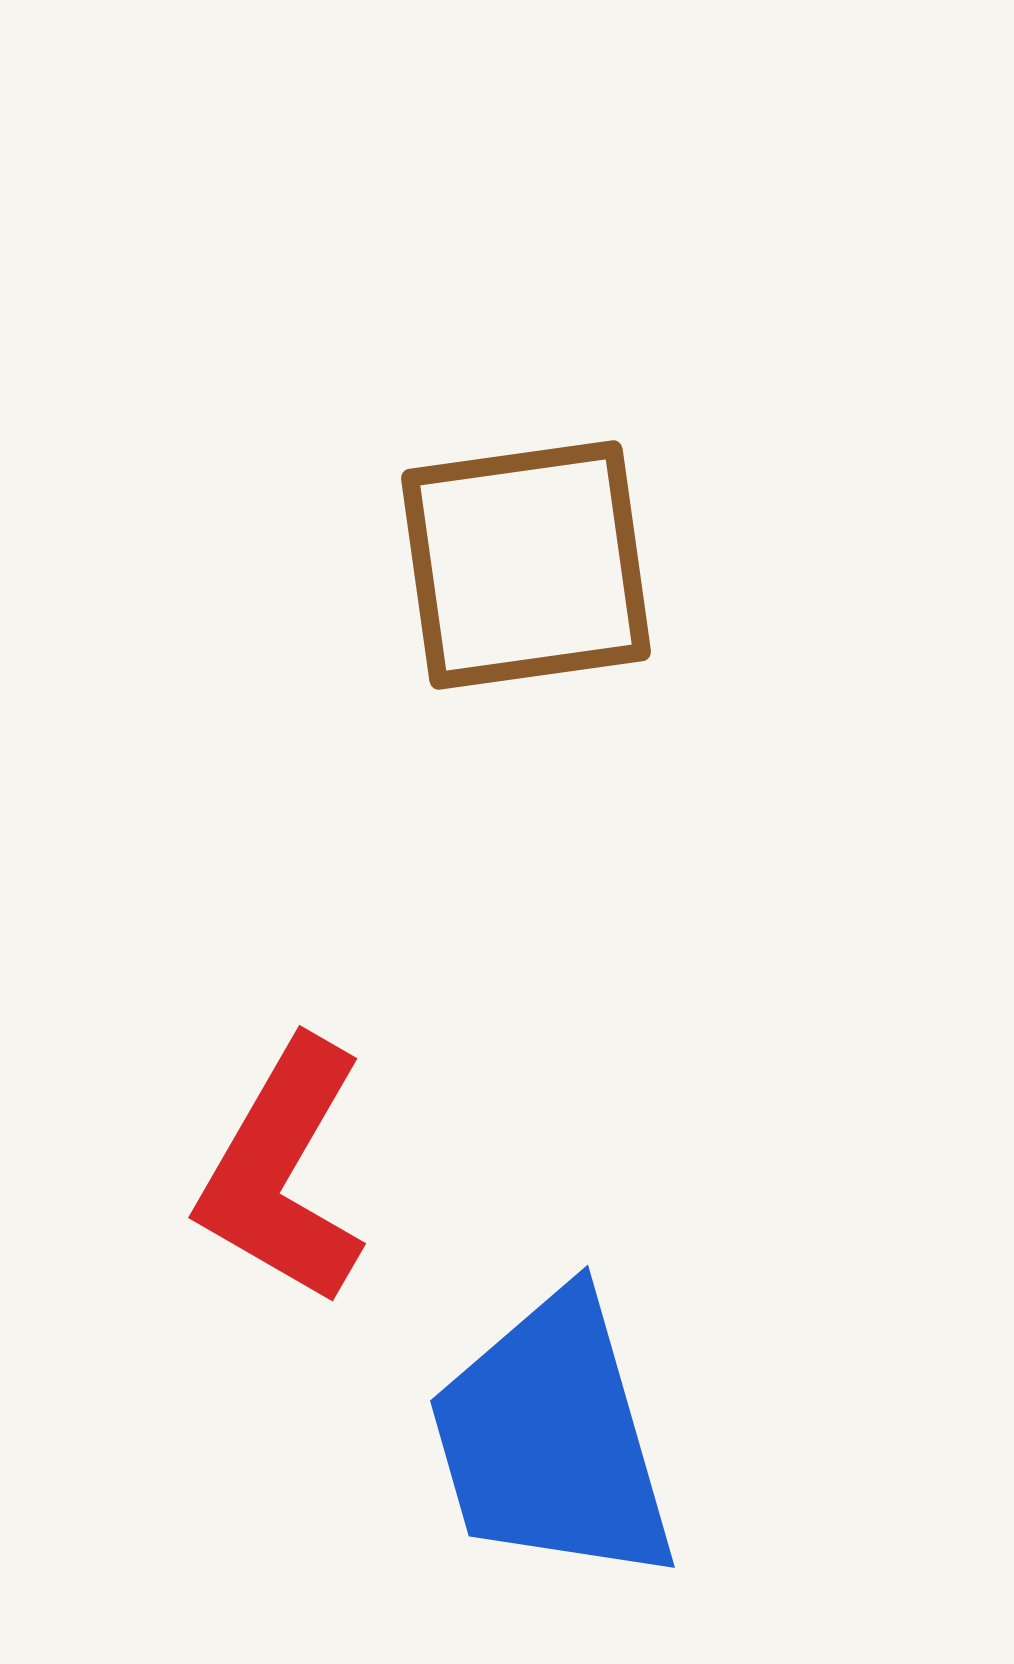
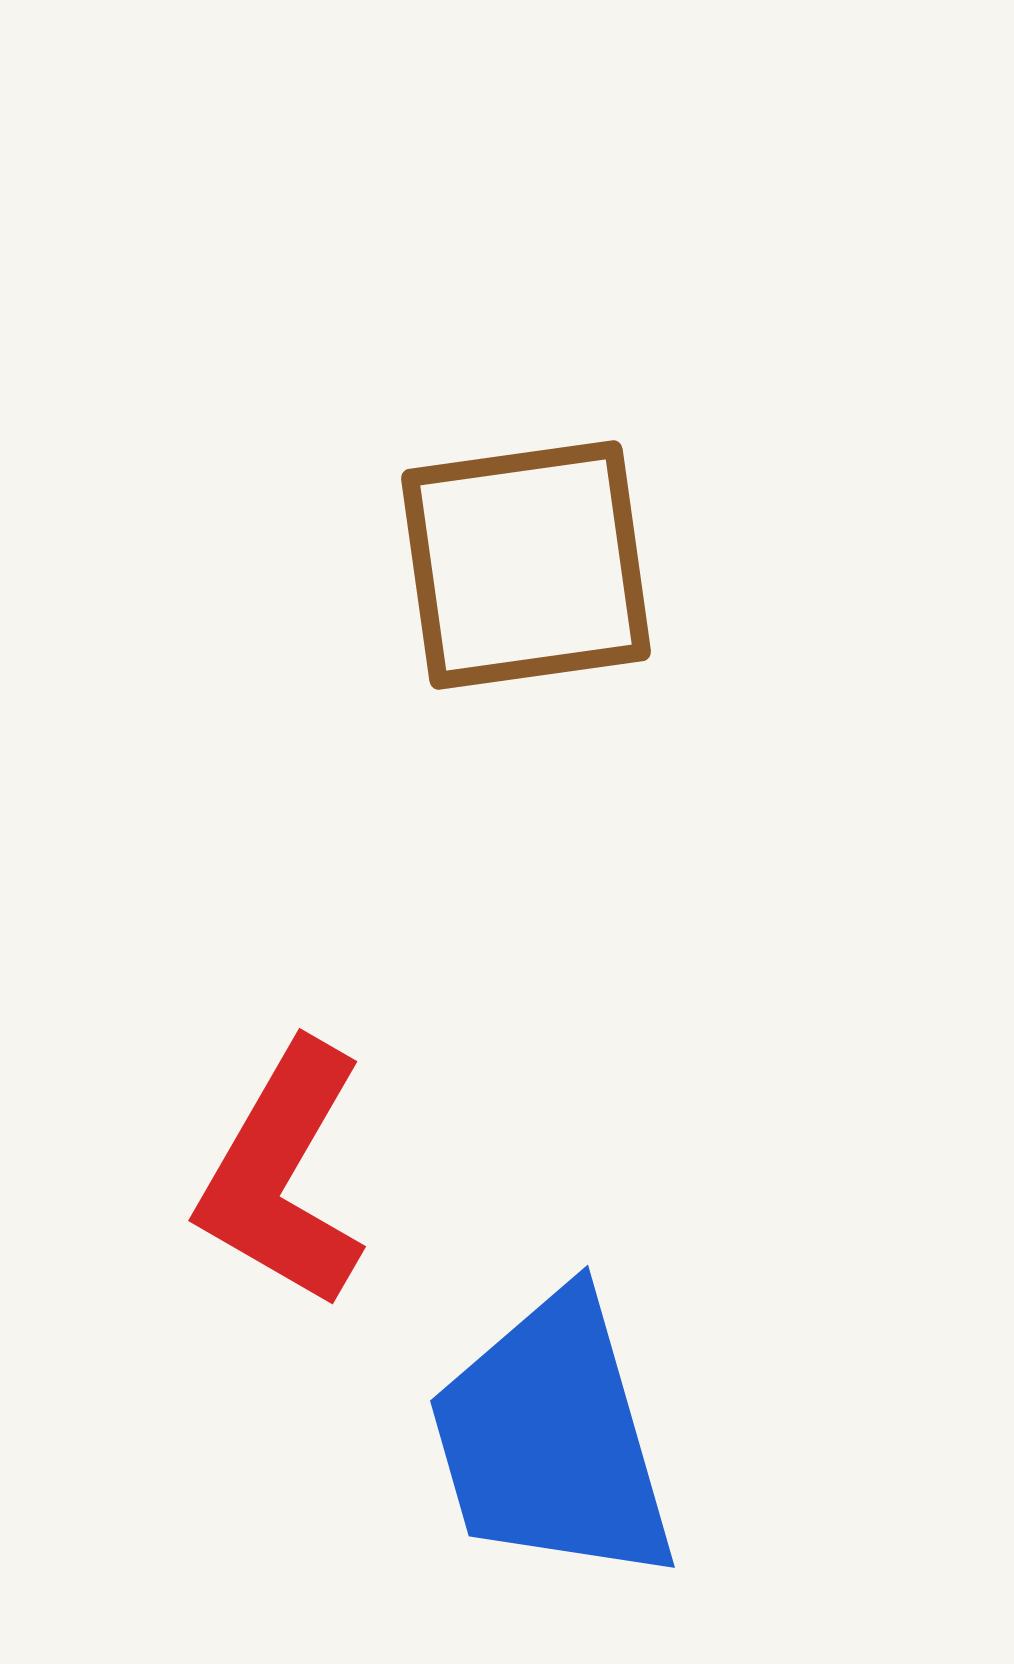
red L-shape: moved 3 px down
